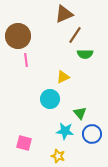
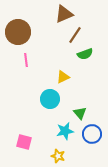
brown circle: moved 4 px up
green semicircle: rotated 21 degrees counterclockwise
cyan star: rotated 18 degrees counterclockwise
pink square: moved 1 px up
